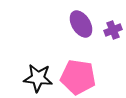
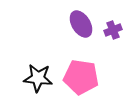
pink pentagon: moved 3 px right
